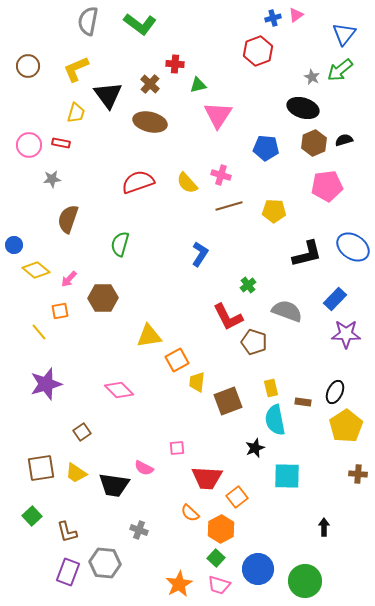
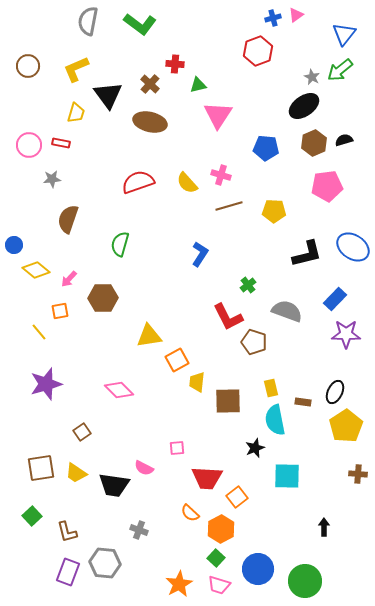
black ellipse at (303, 108): moved 1 px right, 2 px up; rotated 52 degrees counterclockwise
brown square at (228, 401): rotated 20 degrees clockwise
